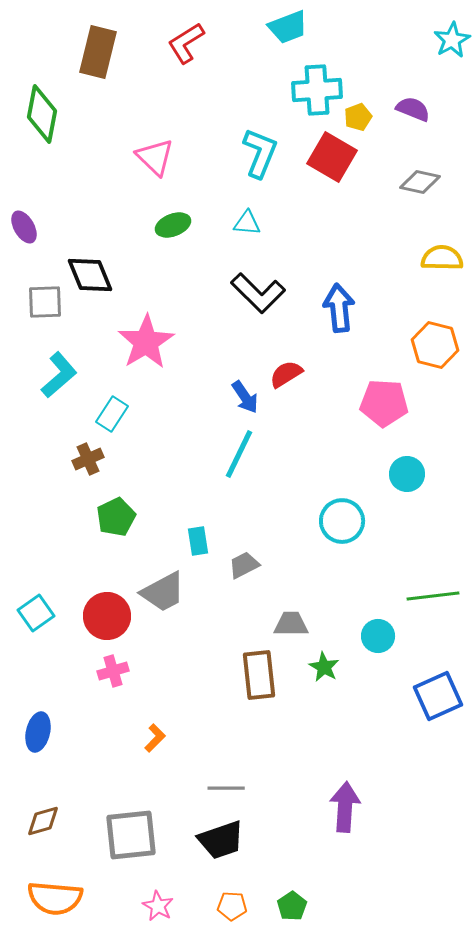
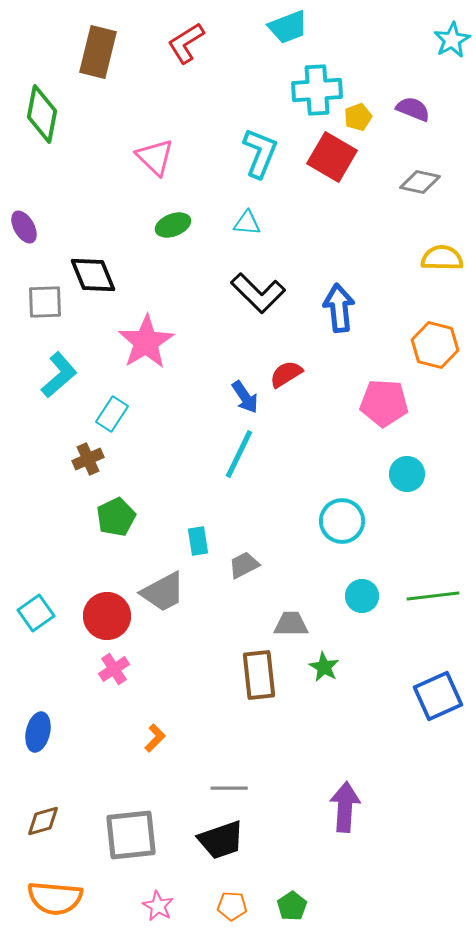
black diamond at (90, 275): moved 3 px right
cyan circle at (378, 636): moved 16 px left, 40 px up
pink cross at (113, 671): moved 1 px right, 2 px up; rotated 16 degrees counterclockwise
gray line at (226, 788): moved 3 px right
